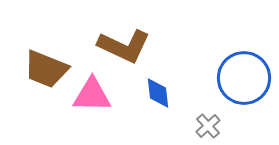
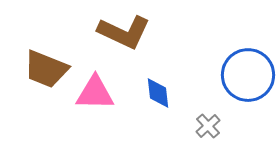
brown L-shape: moved 14 px up
blue circle: moved 4 px right, 3 px up
pink triangle: moved 3 px right, 2 px up
